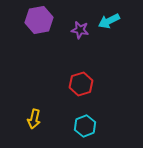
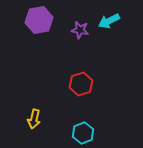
cyan hexagon: moved 2 px left, 7 px down
